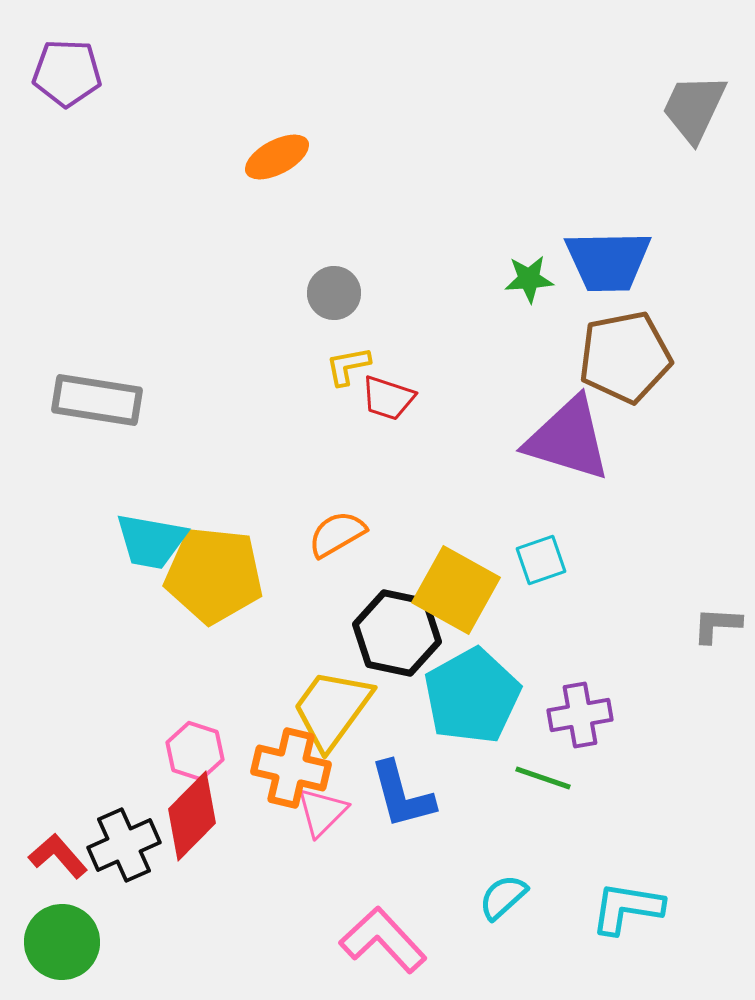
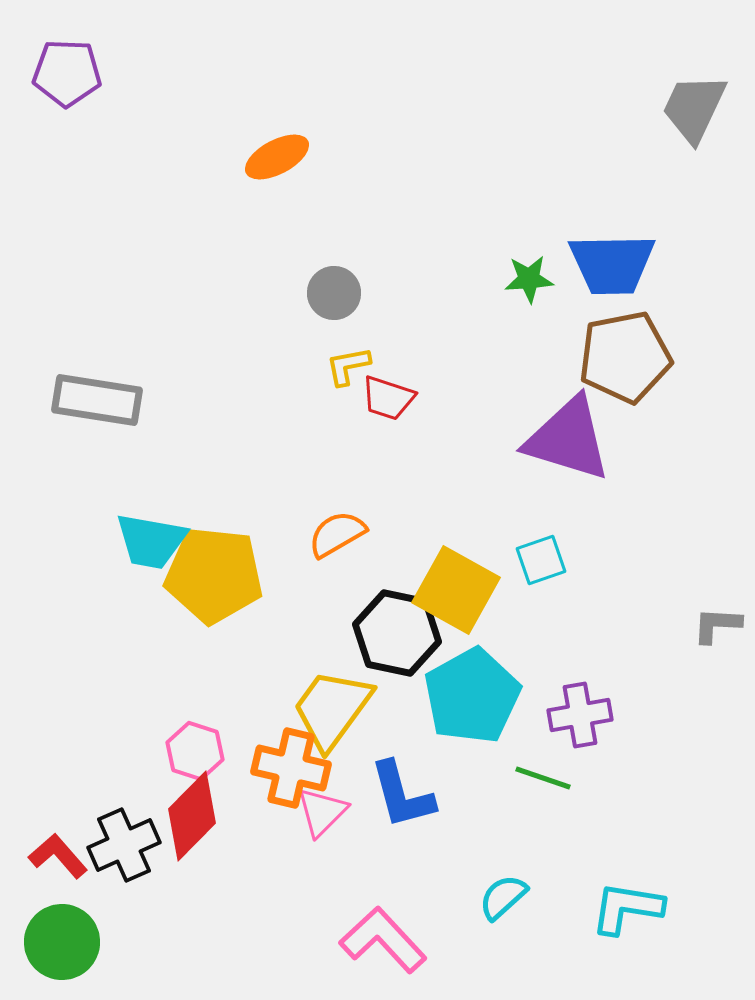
blue trapezoid: moved 4 px right, 3 px down
